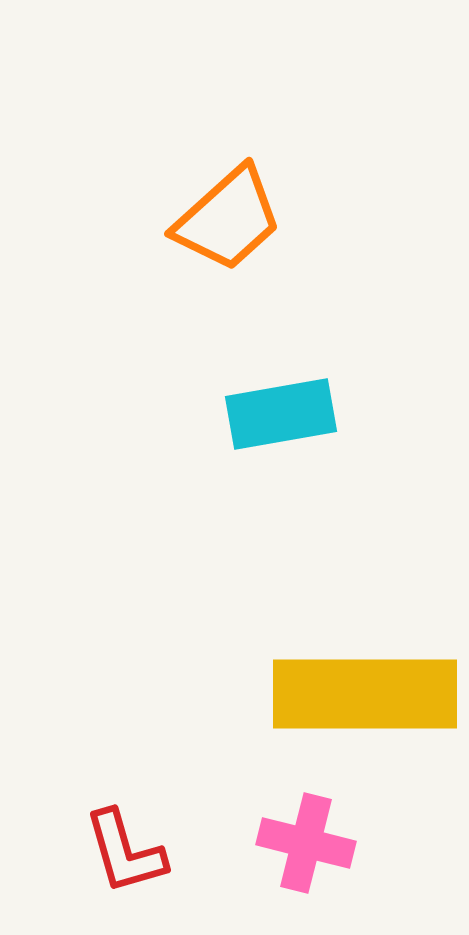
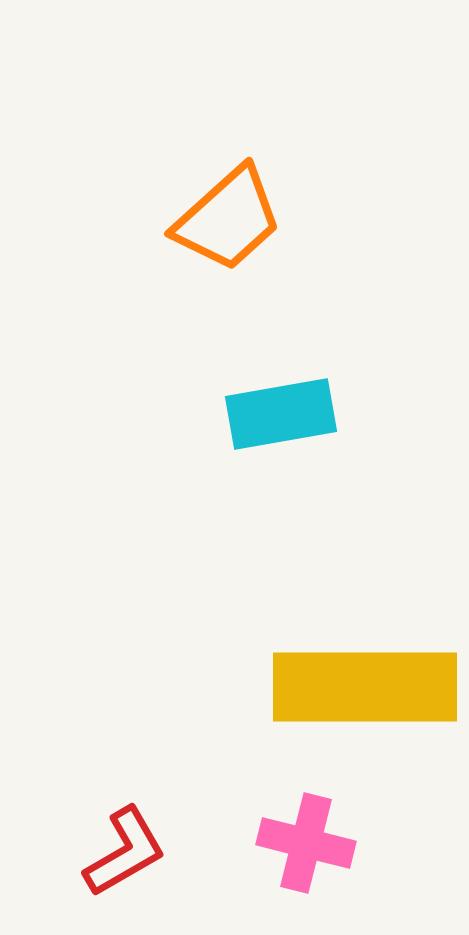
yellow rectangle: moved 7 px up
red L-shape: rotated 104 degrees counterclockwise
